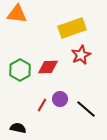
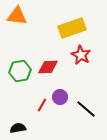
orange triangle: moved 2 px down
red star: rotated 18 degrees counterclockwise
green hexagon: moved 1 px down; rotated 20 degrees clockwise
purple circle: moved 2 px up
black semicircle: rotated 21 degrees counterclockwise
